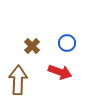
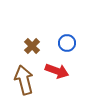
red arrow: moved 3 px left, 1 px up
brown arrow: moved 6 px right; rotated 16 degrees counterclockwise
